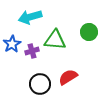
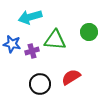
blue star: rotated 30 degrees counterclockwise
red semicircle: moved 3 px right
